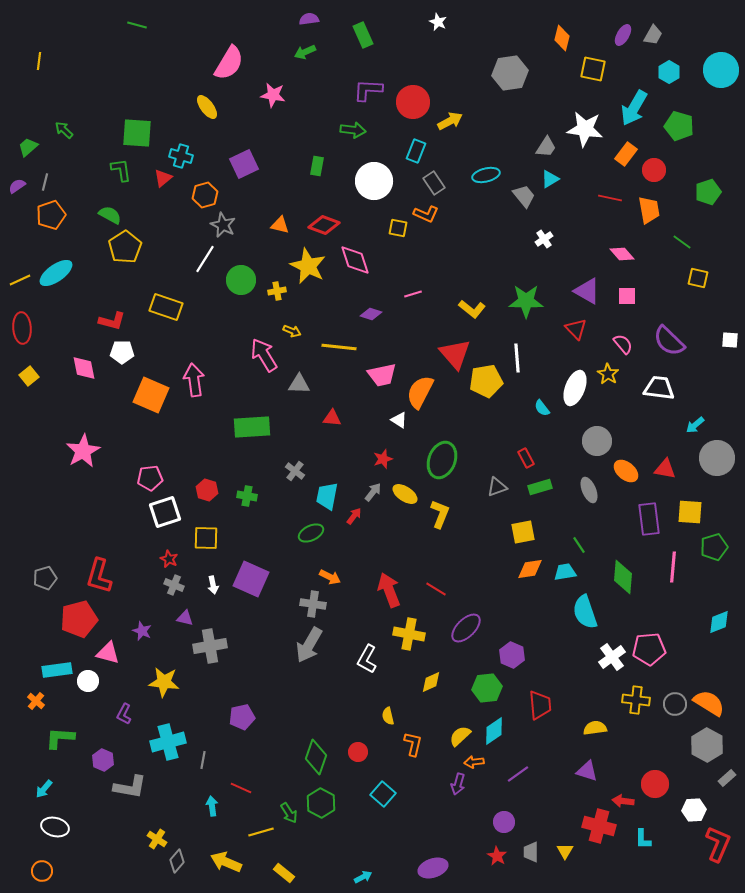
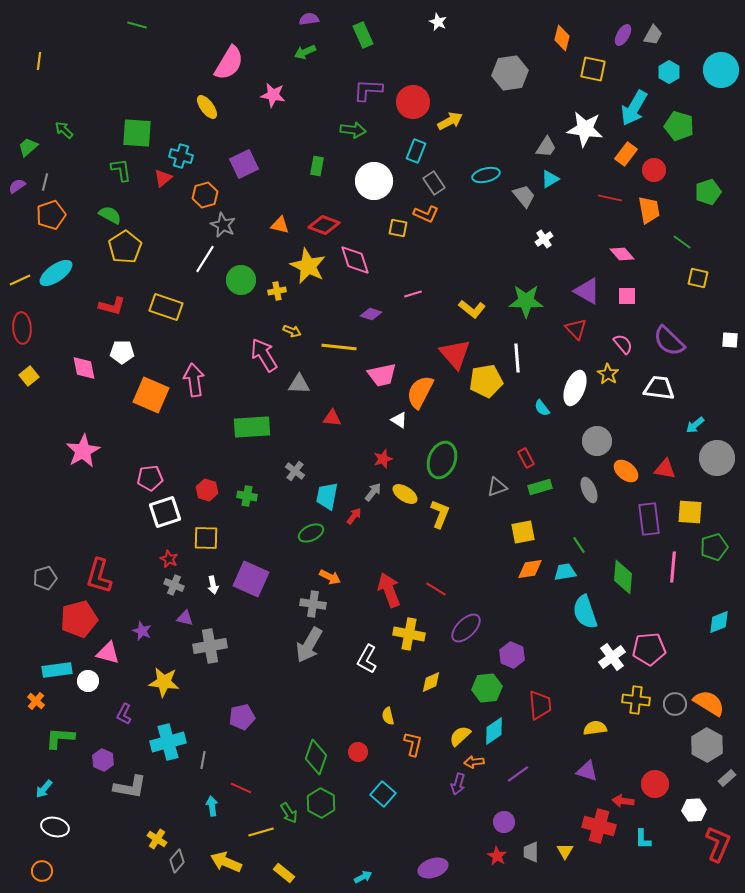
red L-shape at (112, 321): moved 15 px up
